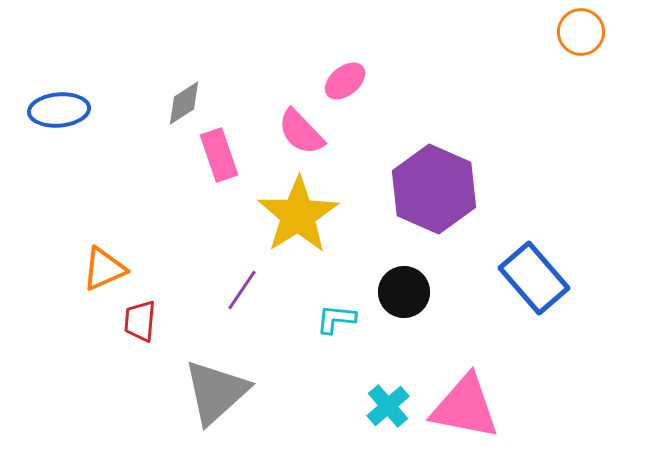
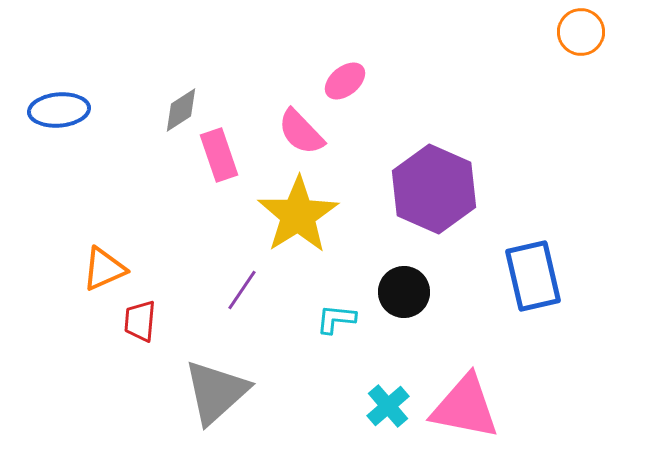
gray diamond: moved 3 px left, 7 px down
blue rectangle: moved 1 px left, 2 px up; rotated 28 degrees clockwise
